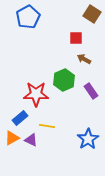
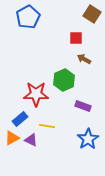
purple rectangle: moved 8 px left, 15 px down; rotated 35 degrees counterclockwise
blue rectangle: moved 1 px down
